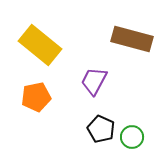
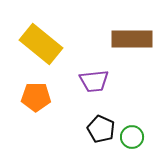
brown rectangle: rotated 15 degrees counterclockwise
yellow rectangle: moved 1 px right, 1 px up
purple trapezoid: rotated 124 degrees counterclockwise
orange pentagon: rotated 12 degrees clockwise
